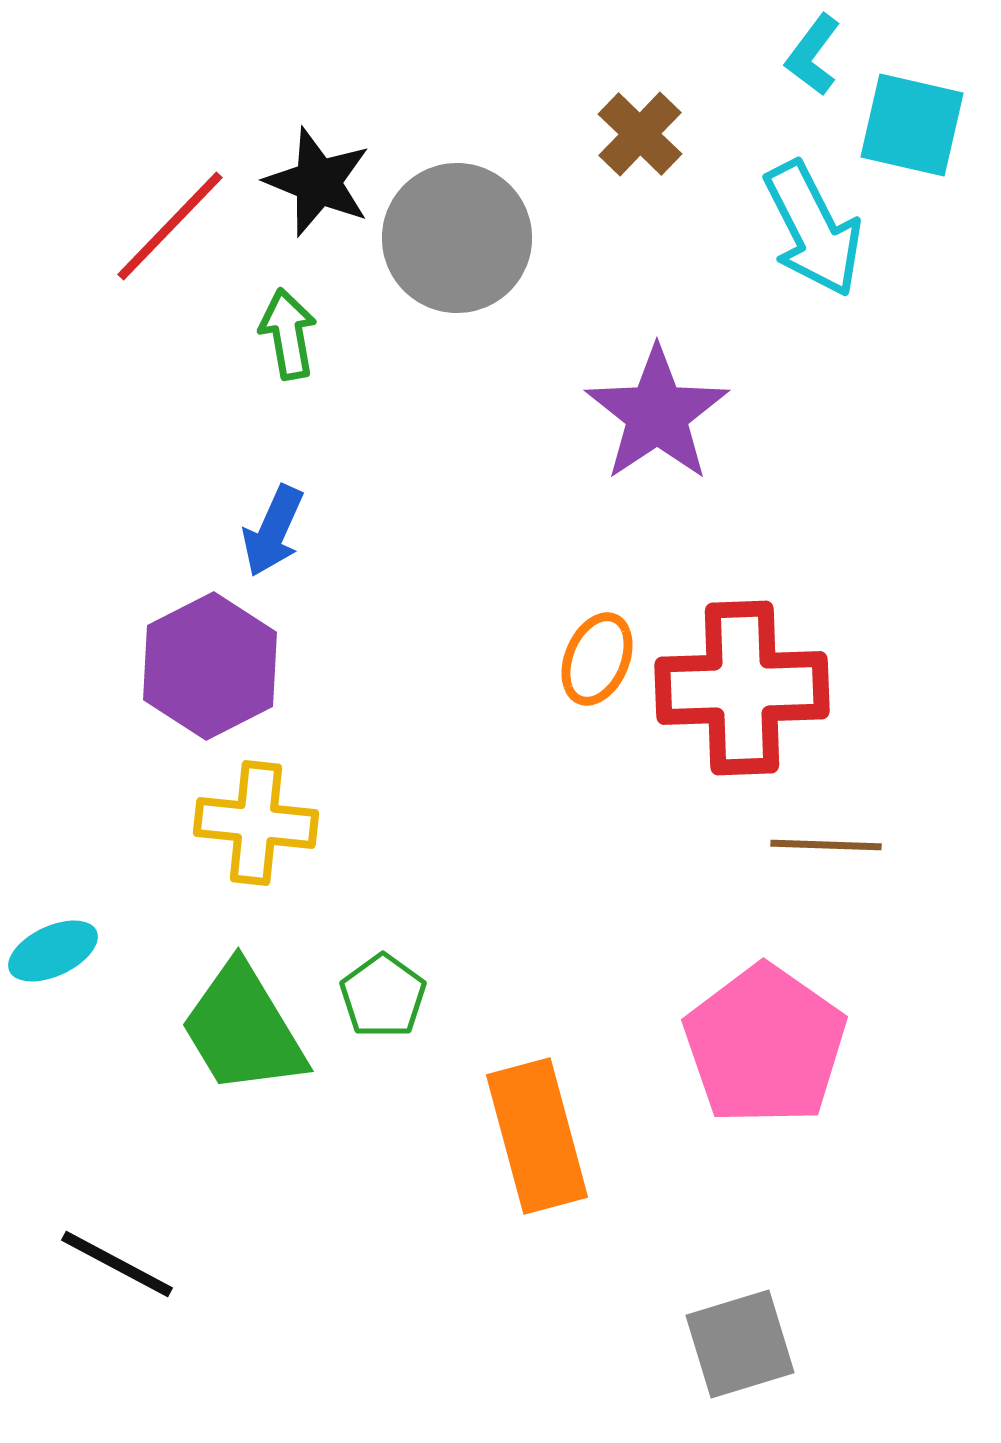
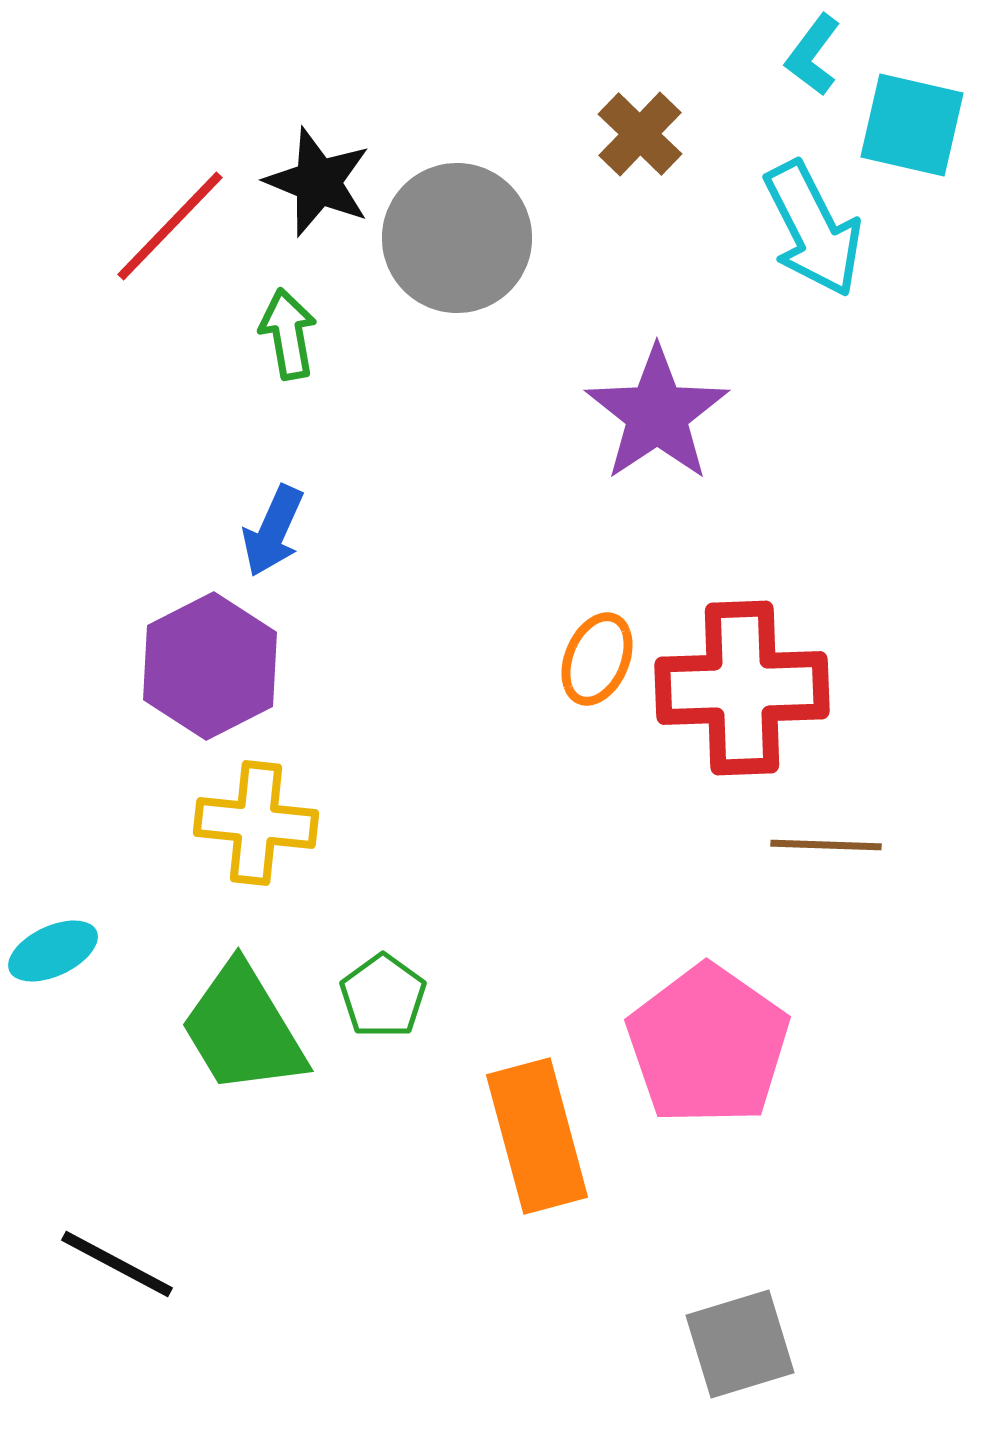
pink pentagon: moved 57 px left
